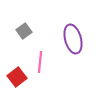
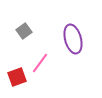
pink line: moved 1 px down; rotated 30 degrees clockwise
red square: rotated 18 degrees clockwise
